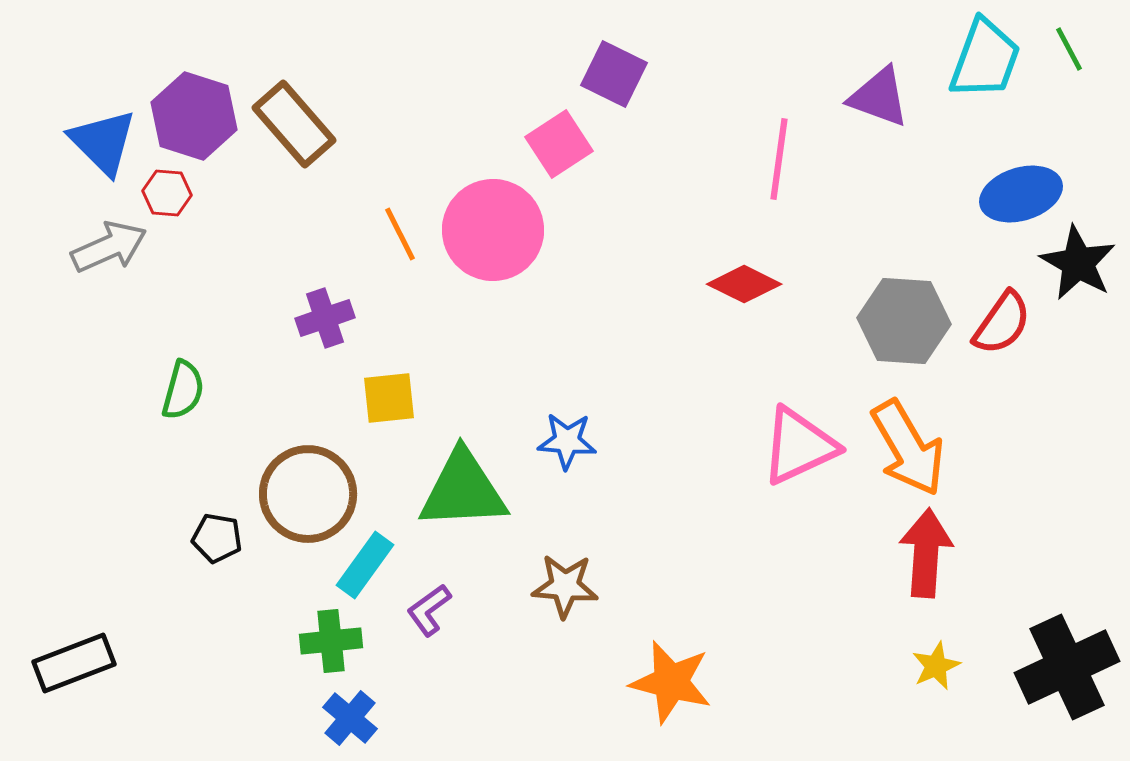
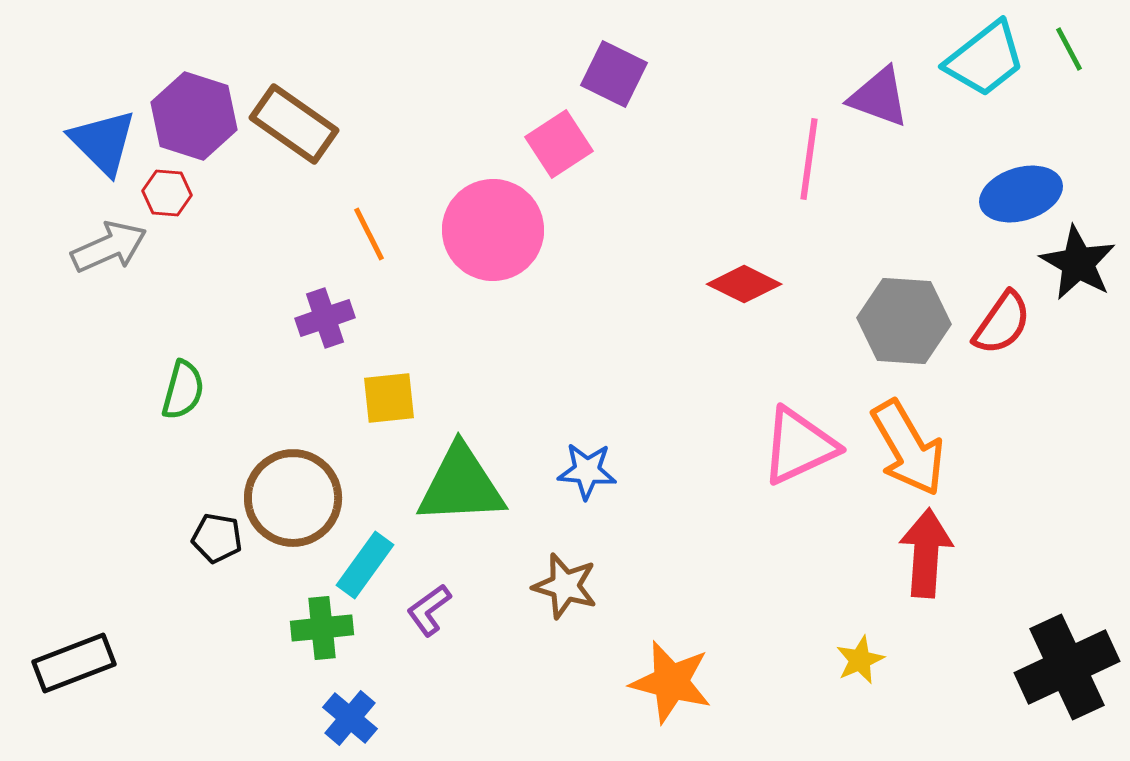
cyan trapezoid: rotated 32 degrees clockwise
brown rectangle: rotated 14 degrees counterclockwise
pink line: moved 30 px right
orange line: moved 31 px left
blue star: moved 20 px right, 30 px down
green triangle: moved 2 px left, 5 px up
brown circle: moved 15 px left, 4 px down
brown star: rotated 12 degrees clockwise
green cross: moved 9 px left, 13 px up
yellow star: moved 76 px left, 6 px up
